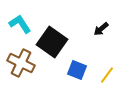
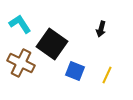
black arrow: rotated 35 degrees counterclockwise
black square: moved 2 px down
blue square: moved 2 px left, 1 px down
yellow line: rotated 12 degrees counterclockwise
